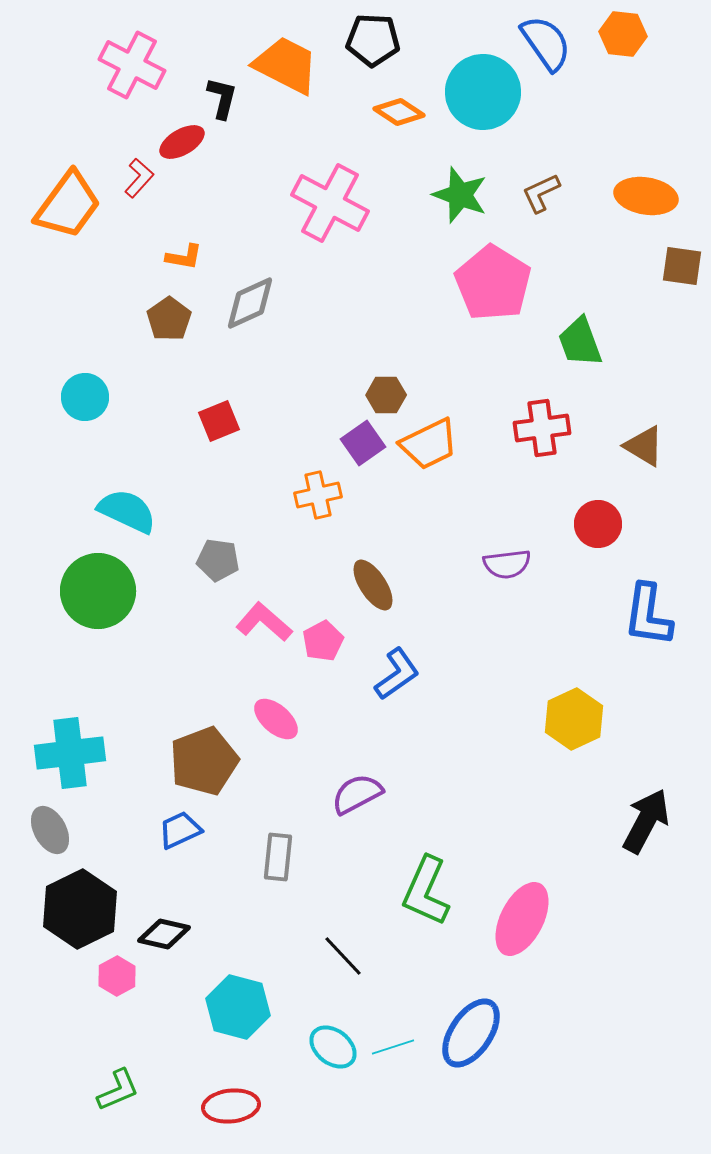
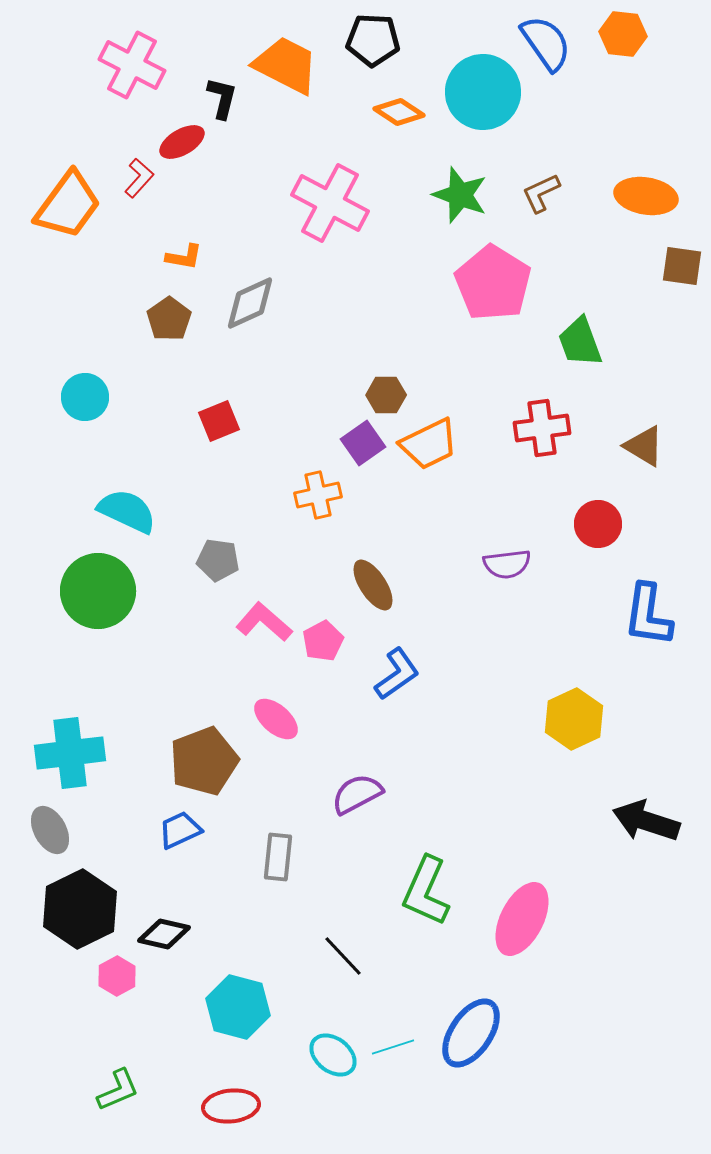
black arrow at (646, 821): rotated 100 degrees counterclockwise
cyan ellipse at (333, 1047): moved 8 px down
